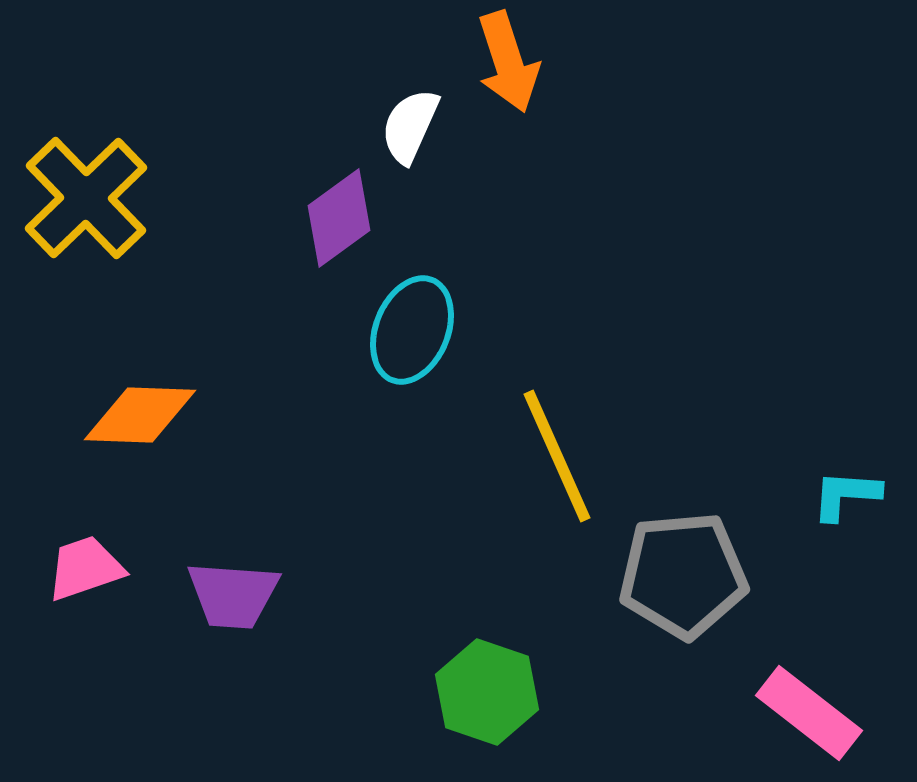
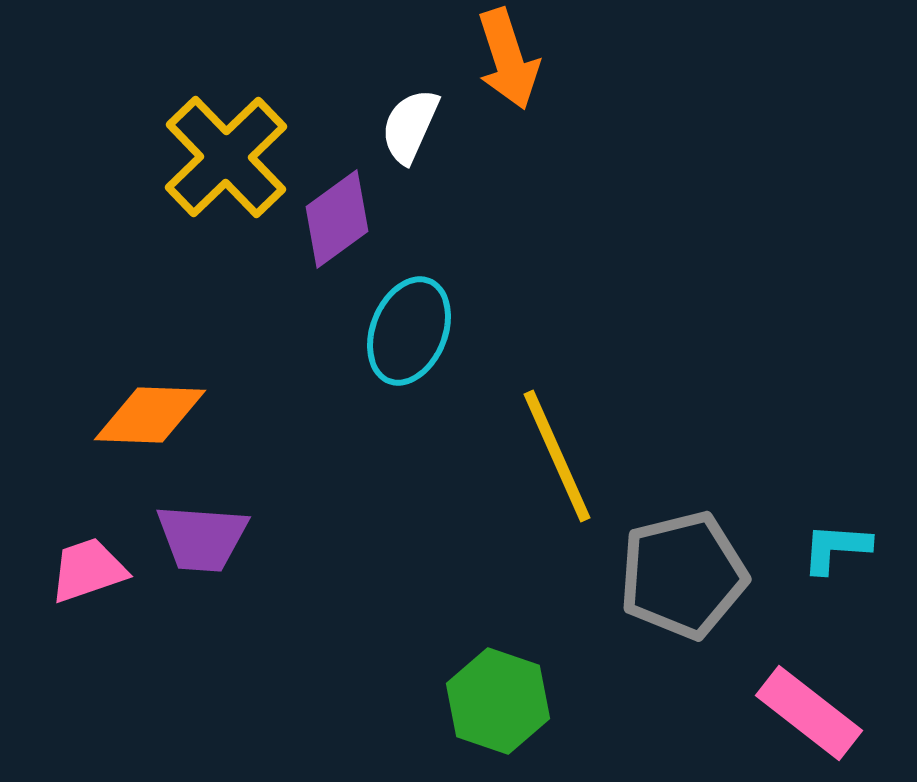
orange arrow: moved 3 px up
yellow cross: moved 140 px right, 41 px up
purple diamond: moved 2 px left, 1 px down
cyan ellipse: moved 3 px left, 1 px down
orange diamond: moved 10 px right
cyan L-shape: moved 10 px left, 53 px down
pink trapezoid: moved 3 px right, 2 px down
gray pentagon: rotated 9 degrees counterclockwise
purple trapezoid: moved 31 px left, 57 px up
green hexagon: moved 11 px right, 9 px down
